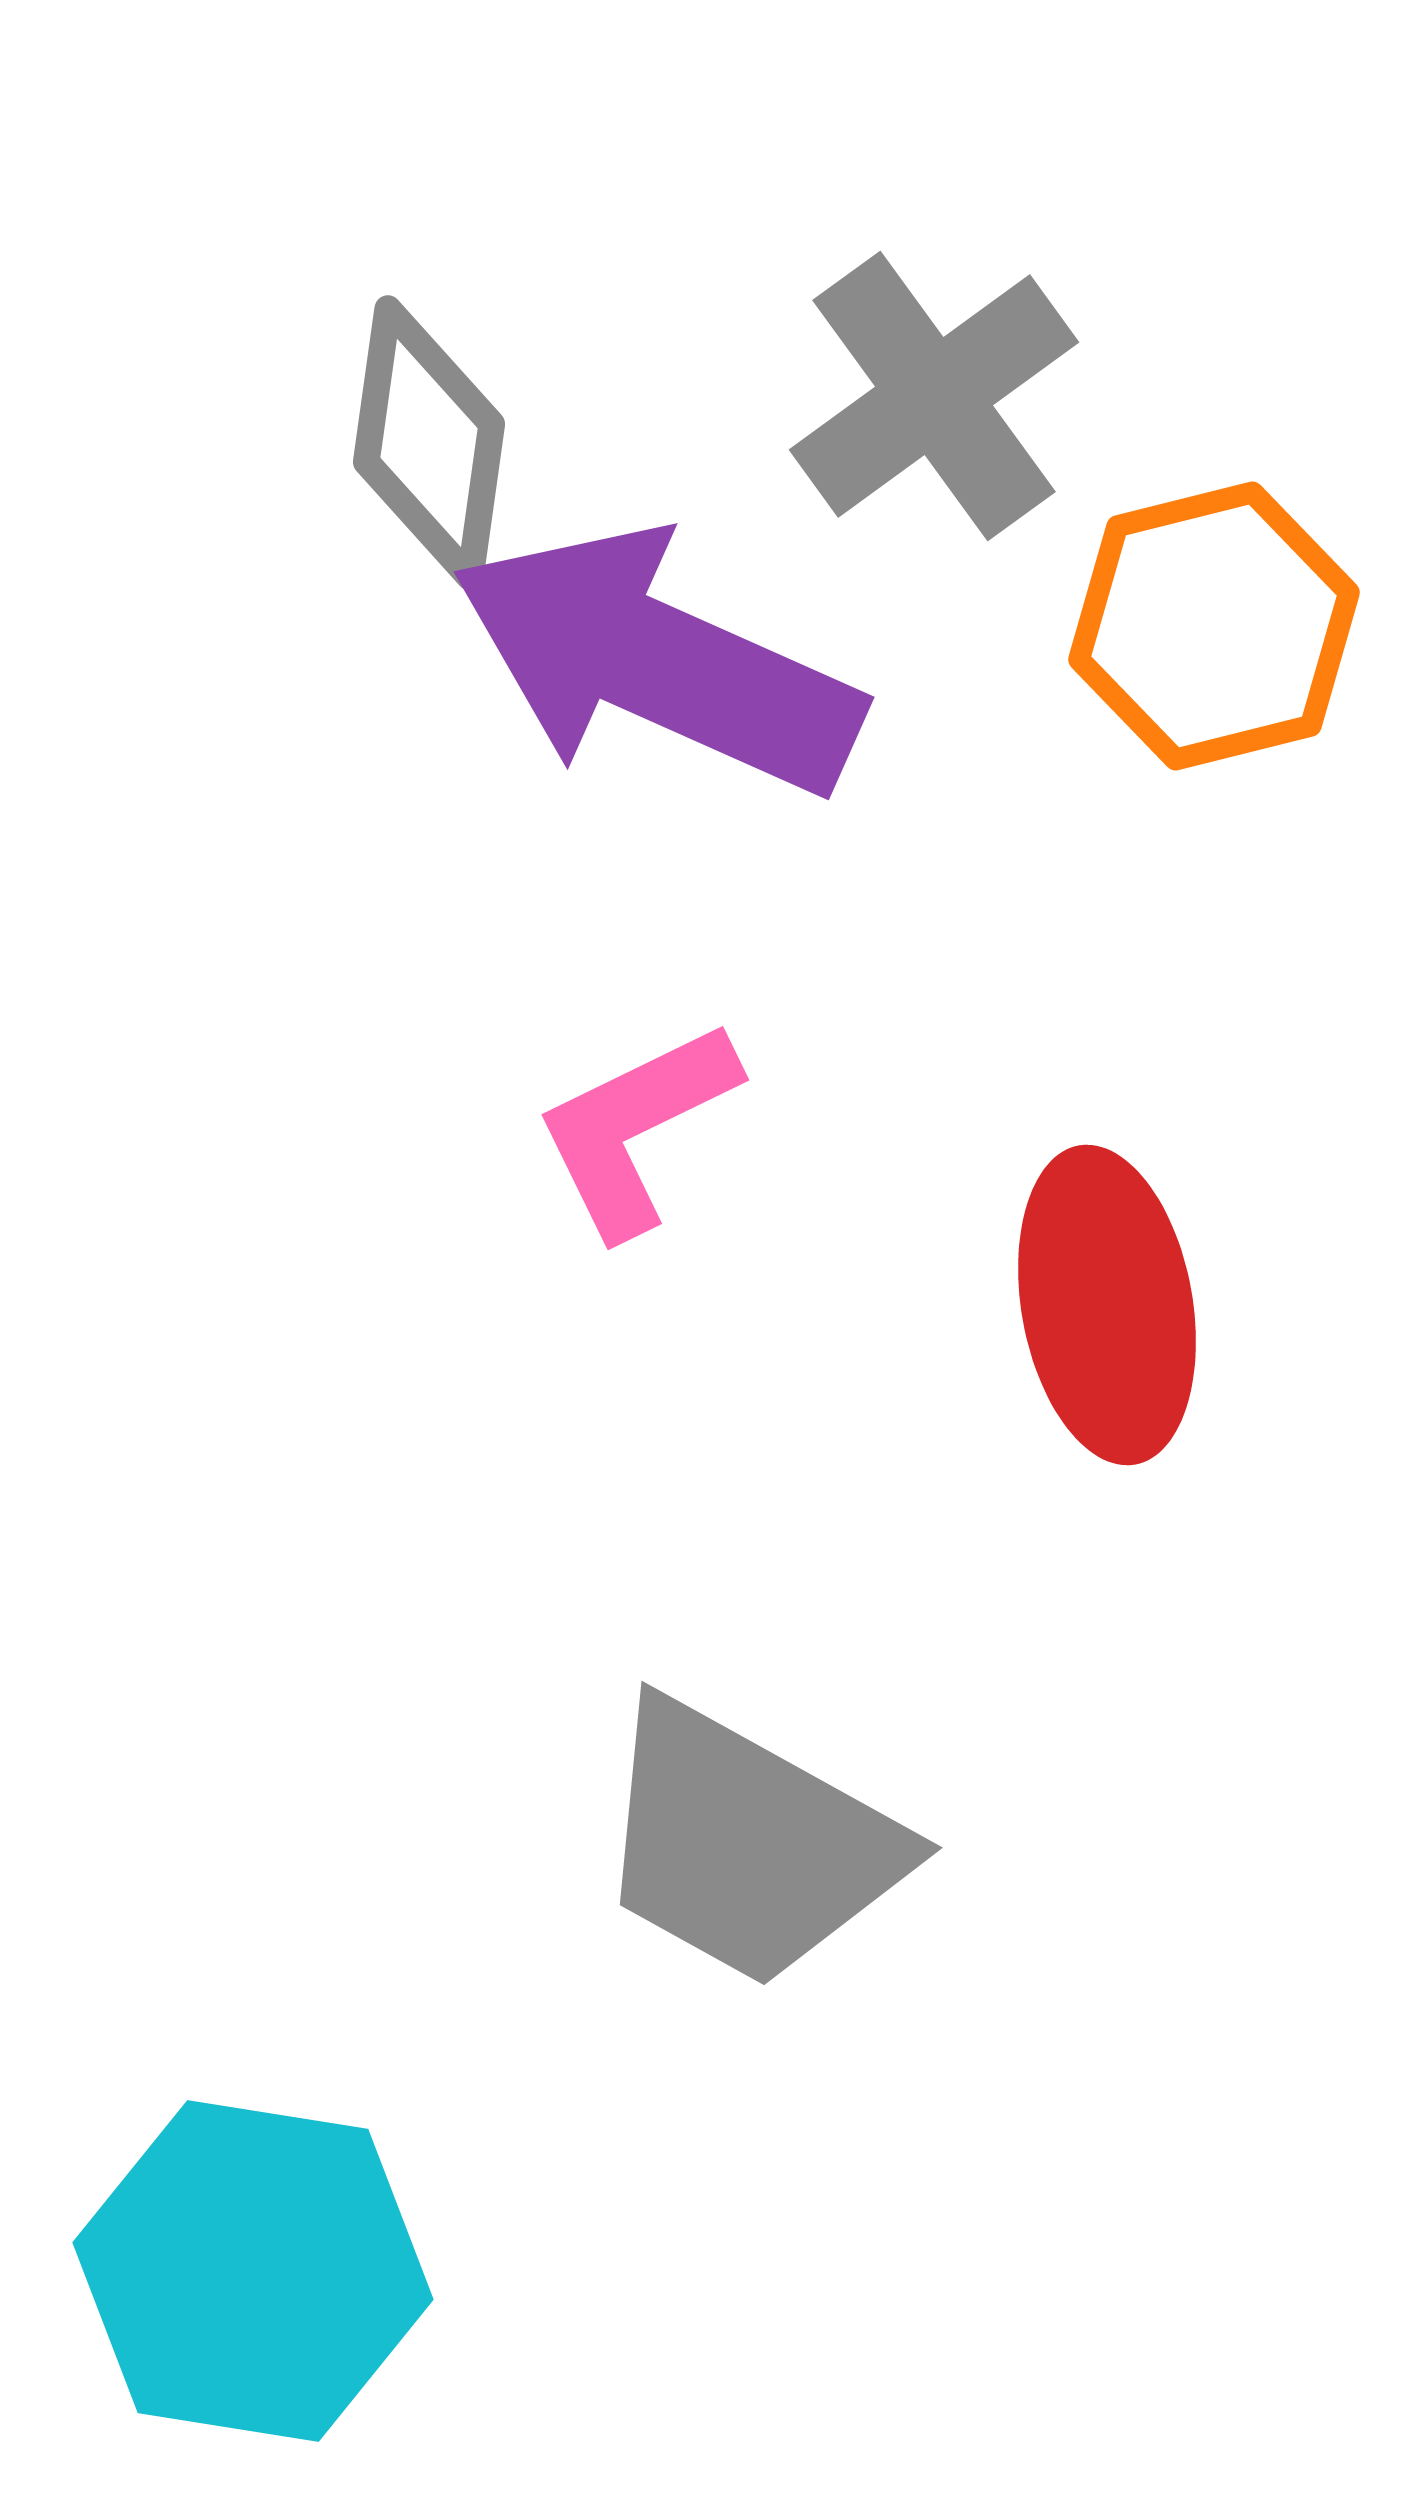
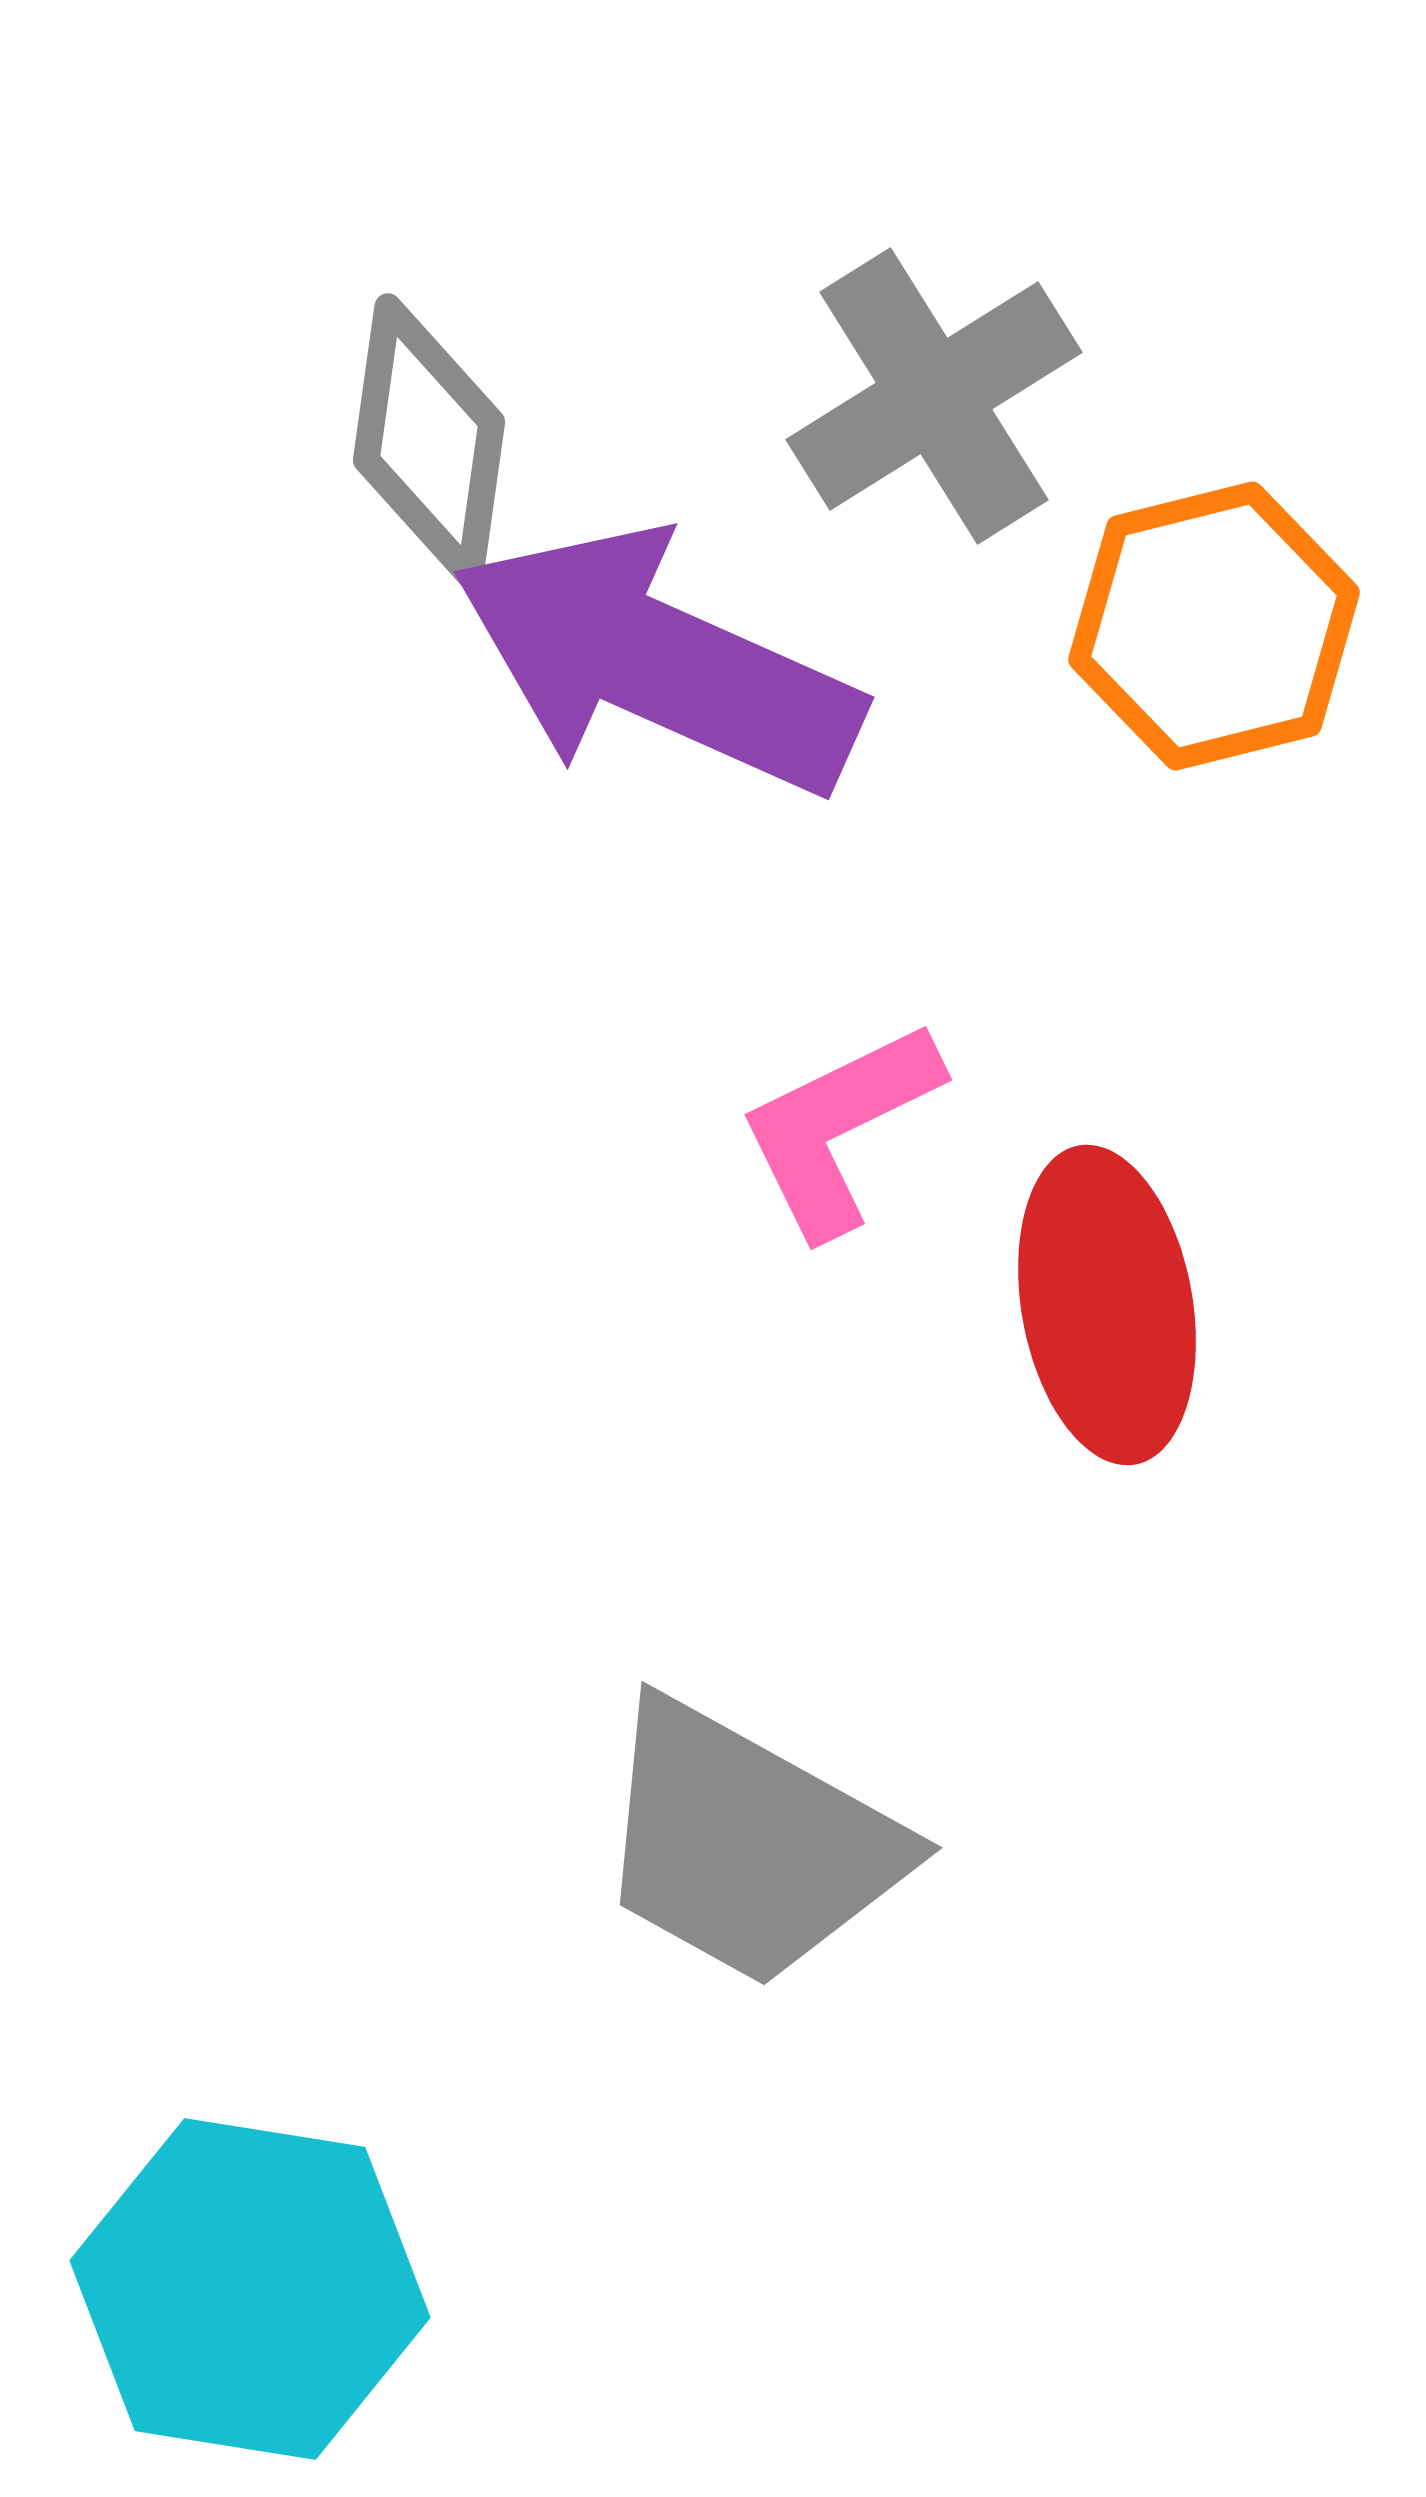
gray cross: rotated 4 degrees clockwise
gray diamond: moved 2 px up
pink L-shape: moved 203 px right
cyan hexagon: moved 3 px left, 18 px down
